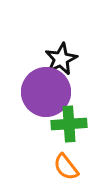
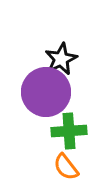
green cross: moved 7 px down
